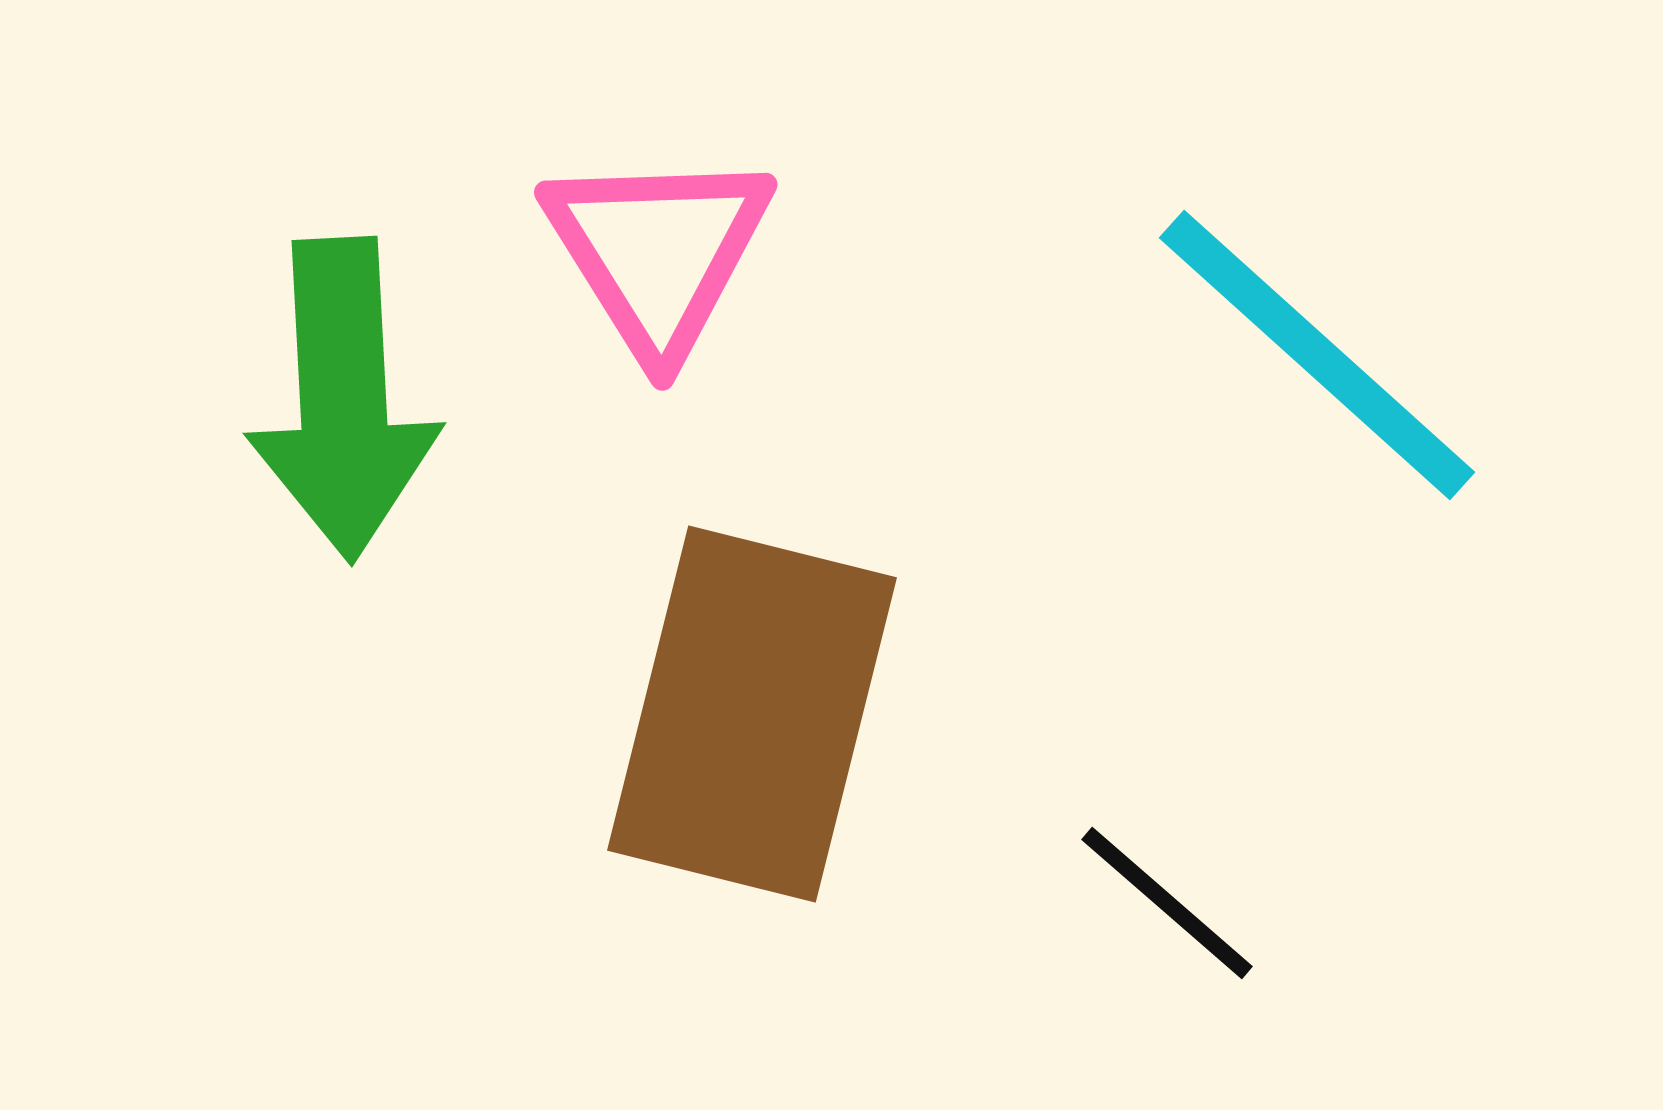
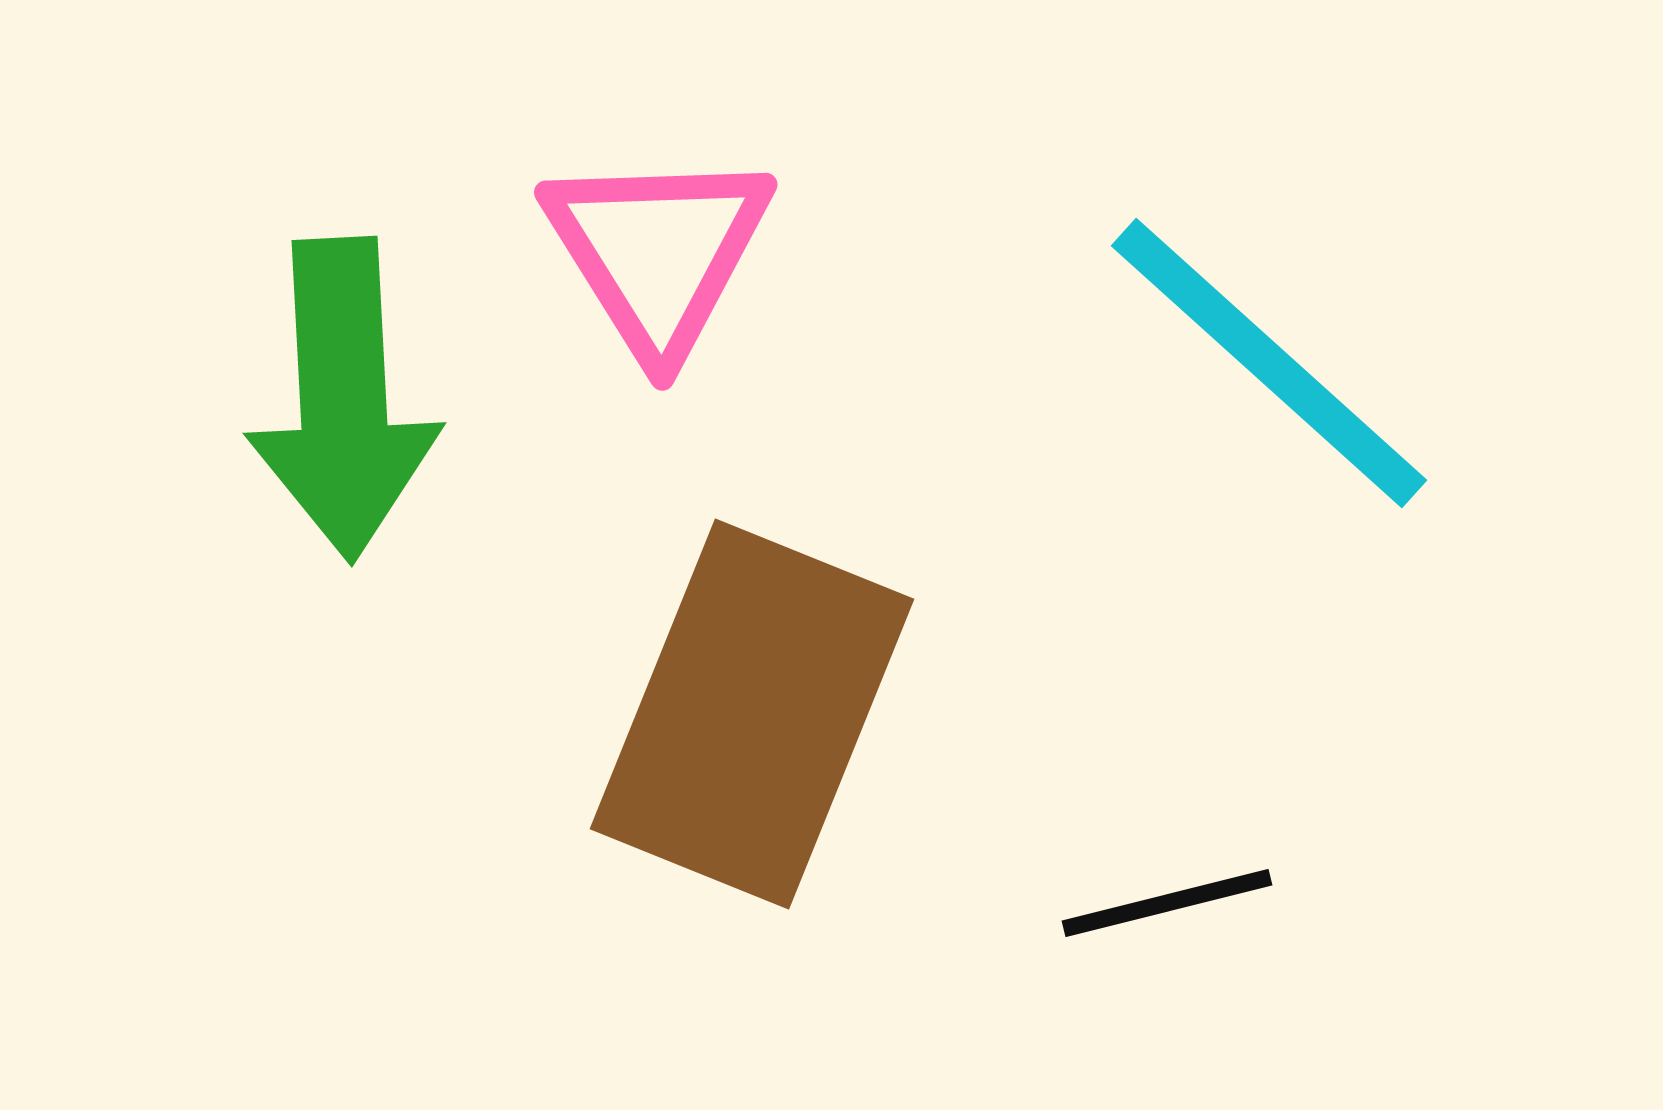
cyan line: moved 48 px left, 8 px down
brown rectangle: rotated 8 degrees clockwise
black line: rotated 55 degrees counterclockwise
